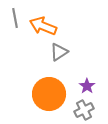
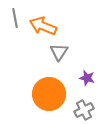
gray triangle: rotated 24 degrees counterclockwise
purple star: moved 8 px up; rotated 21 degrees counterclockwise
